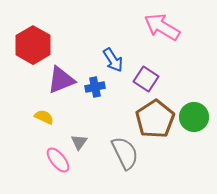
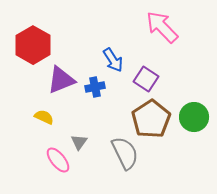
pink arrow: rotated 15 degrees clockwise
brown pentagon: moved 4 px left
